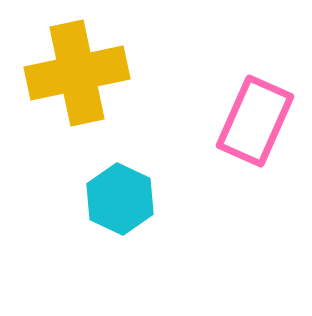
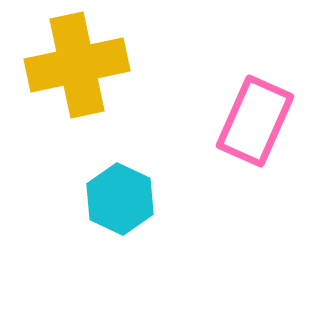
yellow cross: moved 8 px up
